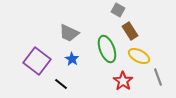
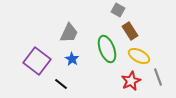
gray trapezoid: rotated 90 degrees counterclockwise
red star: moved 8 px right; rotated 12 degrees clockwise
